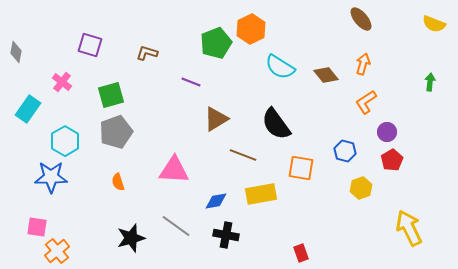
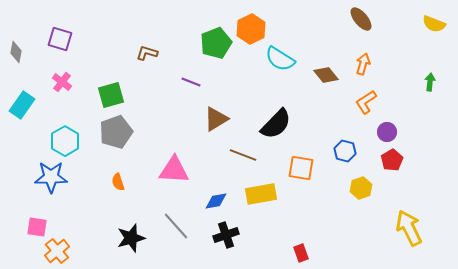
purple square: moved 30 px left, 6 px up
cyan semicircle: moved 8 px up
cyan rectangle: moved 6 px left, 4 px up
black semicircle: rotated 100 degrees counterclockwise
gray line: rotated 12 degrees clockwise
black cross: rotated 30 degrees counterclockwise
